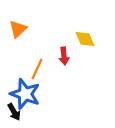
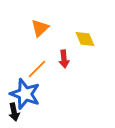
orange triangle: moved 22 px right, 1 px up
red arrow: moved 3 px down
orange line: rotated 20 degrees clockwise
black arrow: rotated 18 degrees clockwise
